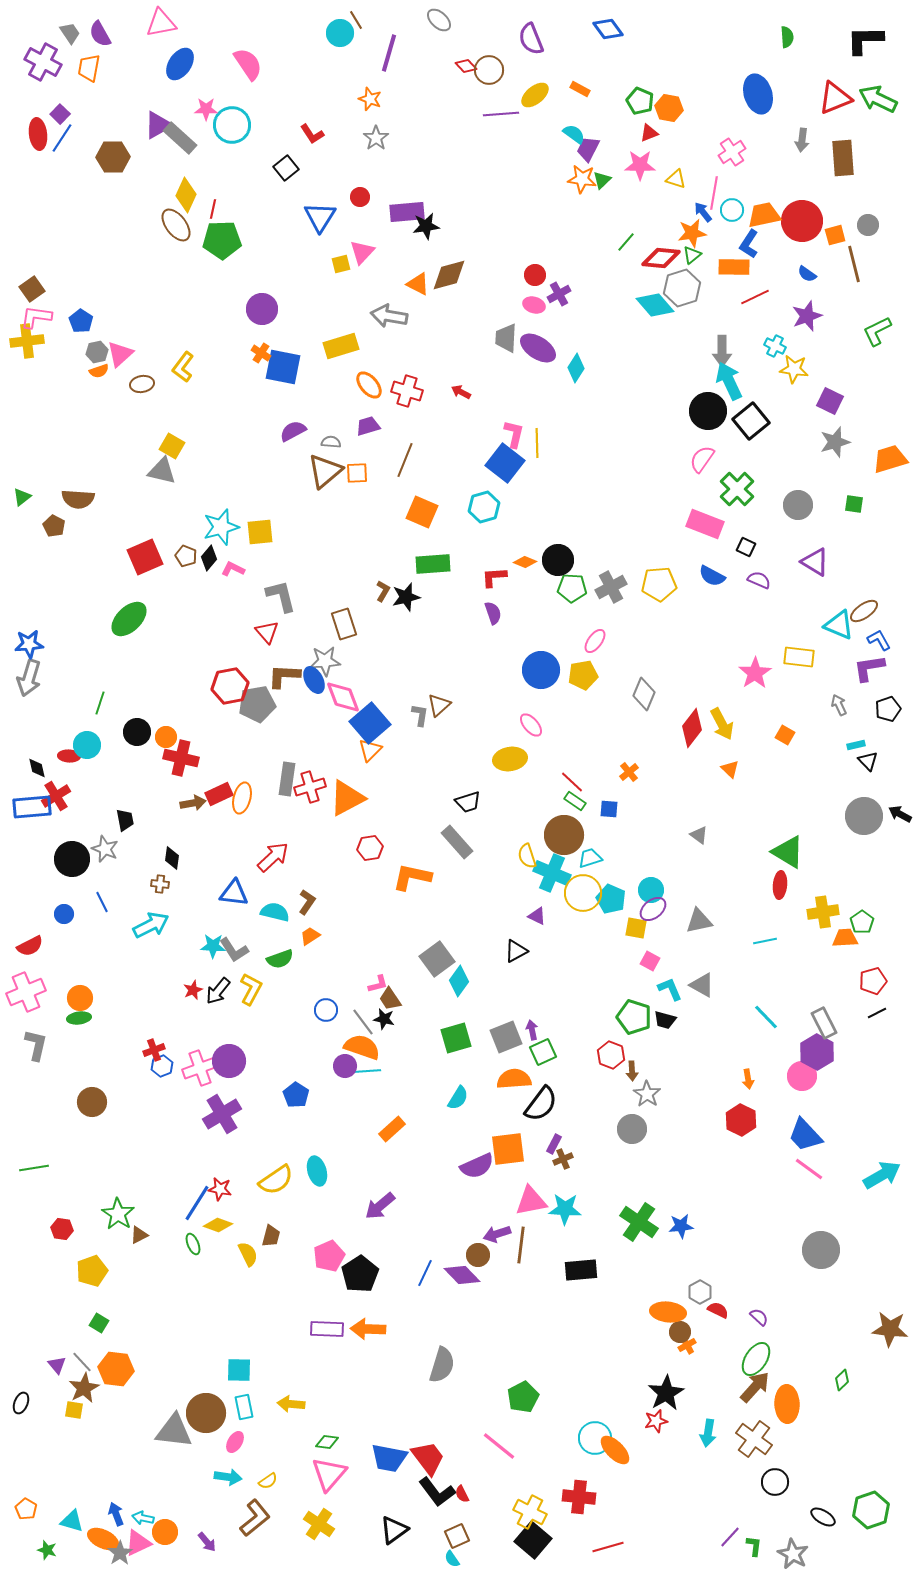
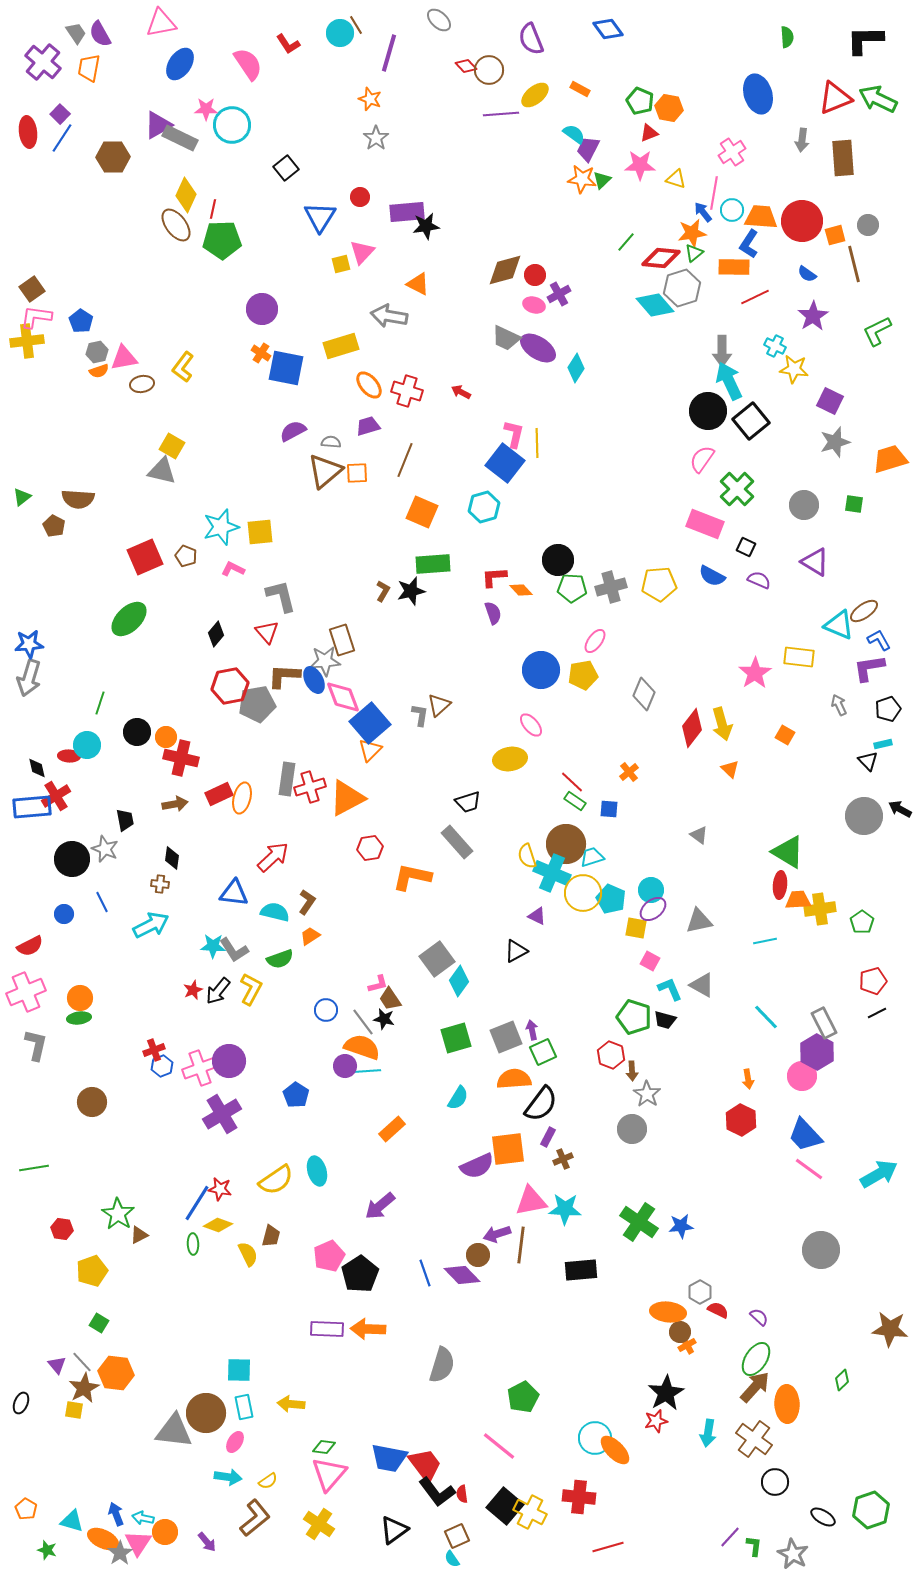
brown line at (356, 20): moved 5 px down
gray trapezoid at (70, 33): moved 6 px right
purple cross at (43, 62): rotated 12 degrees clockwise
red ellipse at (38, 134): moved 10 px left, 2 px up
red L-shape at (312, 134): moved 24 px left, 90 px up
gray rectangle at (180, 138): rotated 16 degrees counterclockwise
orange trapezoid at (764, 215): moved 3 px left, 2 px down; rotated 16 degrees clockwise
green triangle at (692, 255): moved 2 px right, 2 px up
brown diamond at (449, 275): moved 56 px right, 5 px up
purple star at (807, 316): moved 6 px right; rotated 12 degrees counterclockwise
gray trapezoid at (506, 338): rotated 68 degrees counterclockwise
pink triangle at (120, 354): moved 4 px right, 4 px down; rotated 32 degrees clockwise
blue square at (283, 367): moved 3 px right, 1 px down
gray circle at (798, 505): moved 6 px right
black diamond at (209, 558): moved 7 px right, 76 px down
orange diamond at (525, 562): moved 4 px left, 28 px down; rotated 25 degrees clockwise
gray cross at (611, 587): rotated 12 degrees clockwise
black star at (406, 597): moved 5 px right, 6 px up
brown rectangle at (344, 624): moved 2 px left, 16 px down
yellow arrow at (722, 724): rotated 12 degrees clockwise
cyan rectangle at (856, 745): moved 27 px right, 1 px up
brown arrow at (193, 803): moved 18 px left, 1 px down
black arrow at (900, 814): moved 5 px up
brown circle at (564, 835): moved 2 px right, 9 px down
cyan trapezoid at (590, 858): moved 2 px right, 1 px up
yellow cross at (823, 912): moved 3 px left, 3 px up
orange trapezoid at (845, 938): moved 47 px left, 38 px up
purple rectangle at (554, 1144): moved 6 px left, 7 px up
cyan arrow at (882, 1175): moved 3 px left, 1 px up
green ellipse at (193, 1244): rotated 20 degrees clockwise
blue line at (425, 1273): rotated 44 degrees counterclockwise
orange hexagon at (116, 1369): moved 4 px down
green diamond at (327, 1442): moved 3 px left, 5 px down
red trapezoid at (428, 1458): moved 3 px left, 7 px down
red semicircle at (462, 1494): rotated 18 degrees clockwise
black square at (533, 1540): moved 28 px left, 34 px up
pink triangle at (138, 1543): rotated 32 degrees counterclockwise
